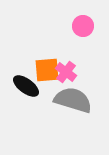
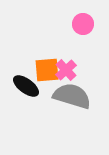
pink circle: moved 2 px up
pink cross: moved 2 px up; rotated 10 degrees clockwise
gray semicircle: moved 1 px left, 4 px up
